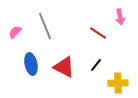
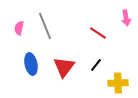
pink arrow: moved 6 px right, 1 px down
pink semicircle: moved 4 px right, 4 px up; rotated 32 degrees counterclockwise
red triangle: rotated 40 degrees clockwise
